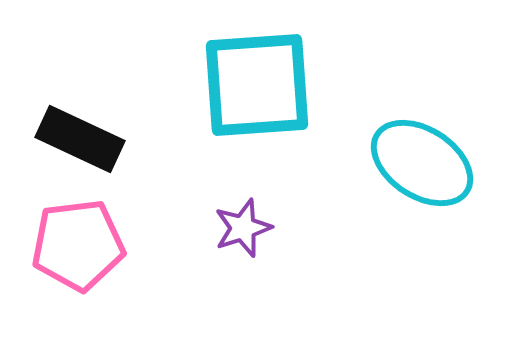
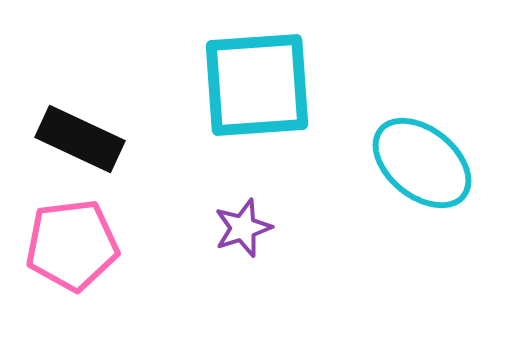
cyan ellipse: rotated 6 degrees clockwise
pink pentagon: moved 6 px left
